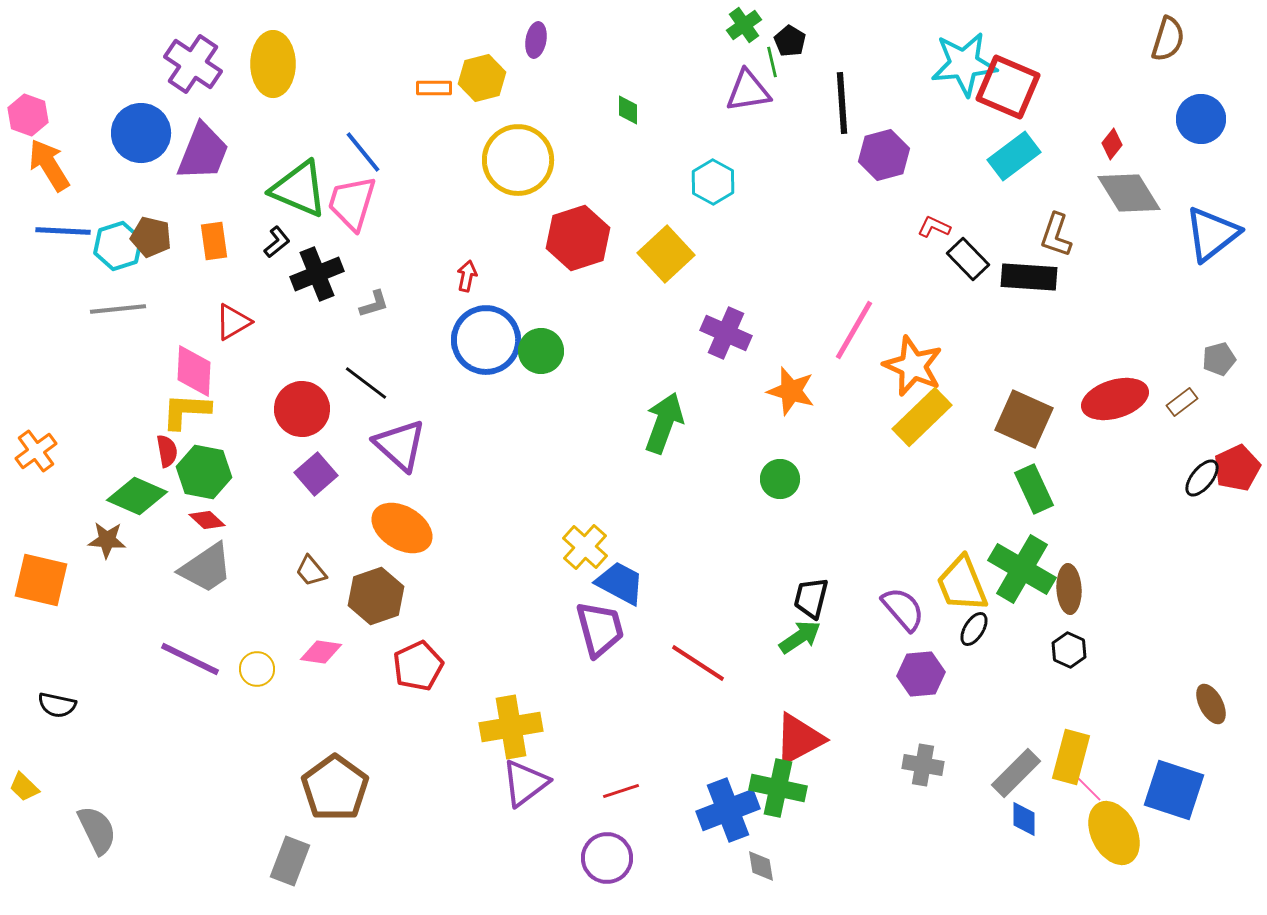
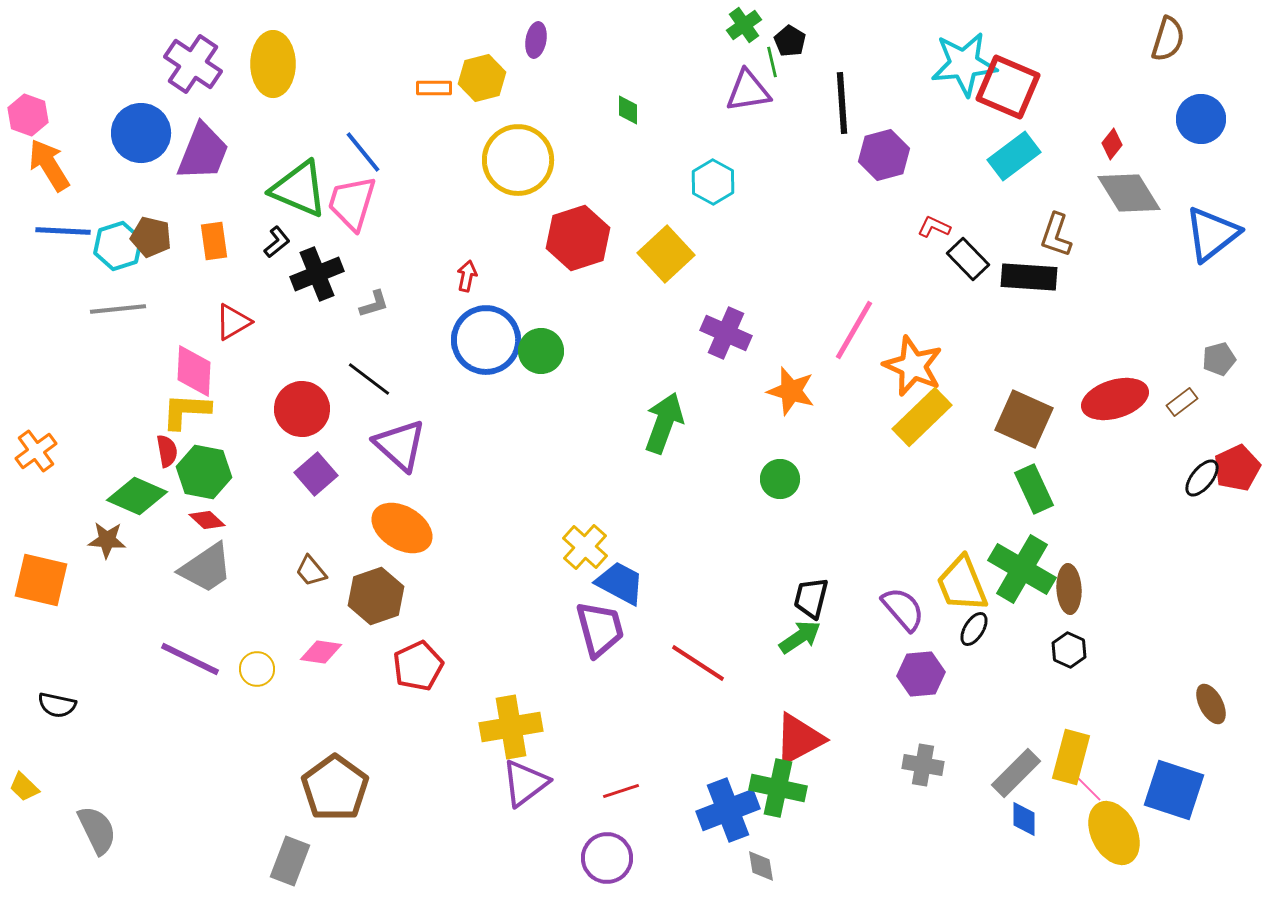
black line at (366, 383): moved 3 px right, 4 px up
